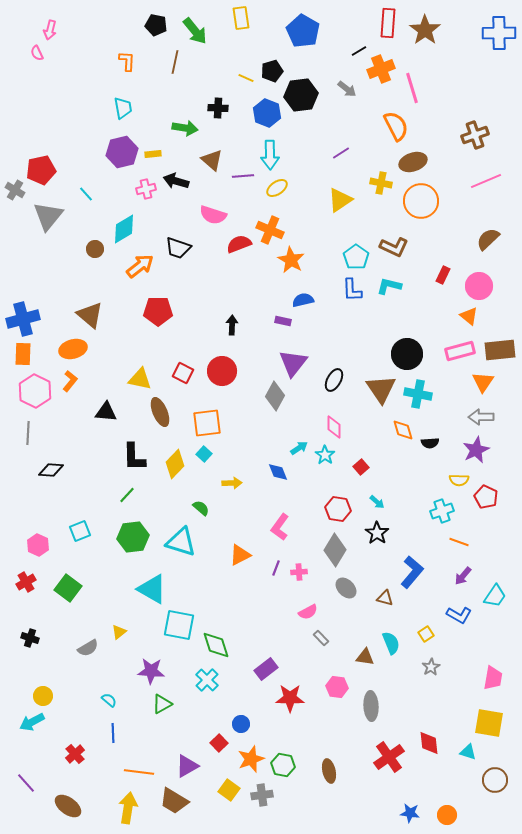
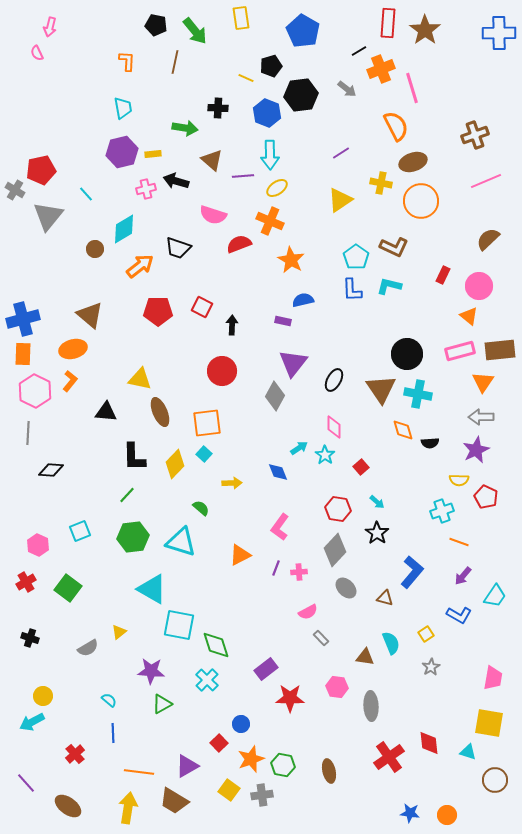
pink arrow at (50, 30): moved 3 px up
black pentagon at (272, 71): moved 1 px left, 5 px up
orange cross at (270, 230): moved 9 px up
red square at (183, 373): moved 19 px right, 66 px up
gray diamond at (335, 550): rotated 12 degrees clockwise
